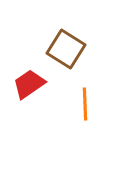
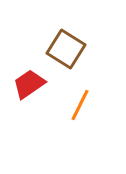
orange line: moved 5 px left, 1 px down; rotated 28 degrees clockwise
